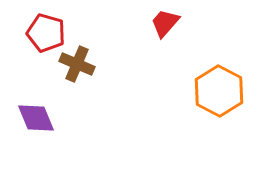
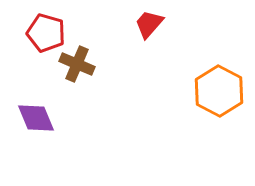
red trapezoid: moved 16 px left, 1 px down
